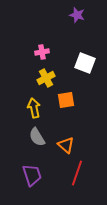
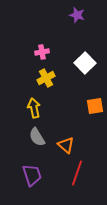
white square: rotated 25 degrees clockwise
orange square: moved 29 px right, 6 px down
